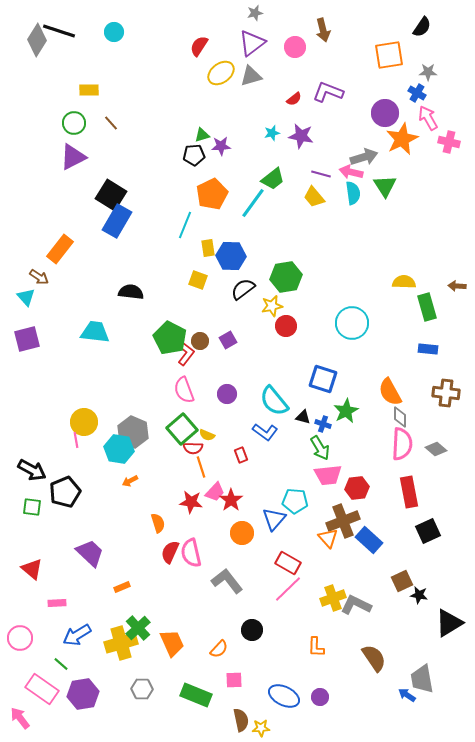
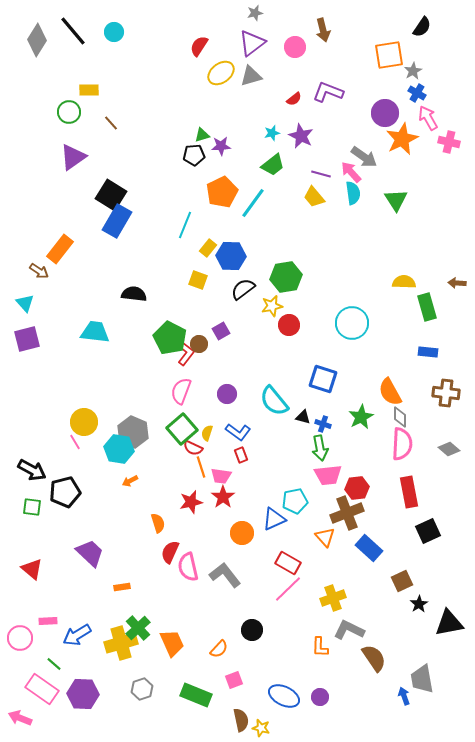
black line at (59, 31): moved 14 px right; rotated 32 degrees clockwise
gray star at (428, 72): moved 15 px left, 1 px up; rotated 30 degrees counterclockwise
green circle at (74, 123): moved 5 px left, 11 px up
purple star at (301, 136): rotated 15 degrees clockwise
purple triangle at (73, 157): rotated 8 degrees counterclockwise
gray arrow at (364, 157): rotated 52 degrees clockwise
pink arrow at (351, 172): rotated 35 degrees clockwise
green trapezoid at (273, 179): moved 14 px up
green triangle at (385, 186): moved 11 px right, 14 px down
orange pentagon at (212, 194): moved 10 px right, 2 px up
yellow rectangle at (208, 248): rotated 48 degrees clockwise
brown arrow at (39, 277): moved 6 px up
brown arrow at (457, 286): moved 3 px up
black semicircle at (131, 292): moved 3 px right, 2 px down
cyan triangle at (26, 297): moved 1 px left, 6 px down
red circle at (286, 326): moved 3 px right, 1 px up
purple square at (228, 340): moved 7 px left, 9 px up
brown circle at (200, 341): moved 1 px left, 3 px down
blue rectangle at (428, 349): moved 3 px down
pink semicircle at (184, 390): moved 3 px left, 1 px down; rotated 40 degrees clockwise
green star at (346, 411): moved 15 px right, 6 px down
blue L-shape at (265, 432): moved 27 px left
yellow semicircle at (207, 435): moved 2 px up; rotated 84 degrees clockwise
pink line at (76, 440): moved 1 px left, 2 px down; rotated 21 degrees counterclockwise
red semicircle at (193, 448): rotated 24 degrees clockwise
green arrow at (320, 448): rotated 20 degrees clockwise
gray diamond at (436, 449): moved 13 px right
black pentagon at (65, 492): rotated 8 degrees clockwise
pink trapezoid at (215, 492): moved 6 px right, 16 px up; rotated 55 degrees clockwise
red star at (231, 500): moved 8 px left, 3 px up
cyan pentagon at (295, 501): rotated 15 degrees counterclockwise
red star at (191, 502): rotated 20 degrees counterclockwise
blue triangle at (274, 519): rotated 25 degrees clockwise
brown cross at (343, 521): moved 4 px right, 8 px up
orange triangle at (328, 538): moved 3 px left, 1 px up
blue rectangle at (369, 540): moved 8 px down
pink semicircle at (191, 553): moved 3 px left, 14 px down
gray L-shape at (227, 581): moved 2 px left, 6 px up
orange rectangle at (122, 587): rotated 14 degrees clockwise
black star at (419, 595): moved 9 px down; rotated 30 degrees clockwise
pink rectangle at (57, 603): moved 9 px left, 18 px down
gray L-shape at (356, 605): moved 7 px left, 25 px down
black triangle at (449, 623): rotated 20 degrees clockwise
orange L-shape at (316, 647): moved 4 px right
green line at (61, 664): moved 7 px left
pink square at (234, 680): rotated 18 degrees counterclockwise
gray hexagon at (142, 689): rotated 20 degrees counterclockwise
purple hexagon at (83, 694): rotated 12 degrees clockwise
blue arrow at (407, 695): moved 3 px left, 1 px down; rotated 36 degrees clockwise
pink arrow at (20, 718): rotated 30 degrees counterclockwise
yellow star at (261, 728): rotated 18 degrees clockwise
